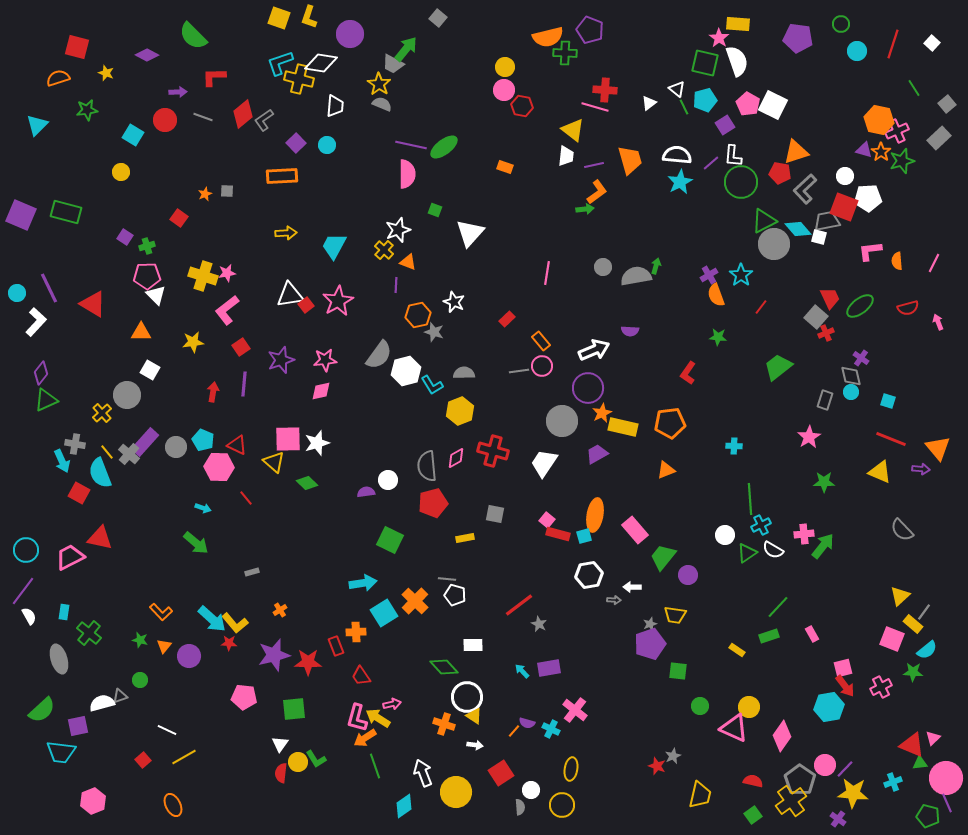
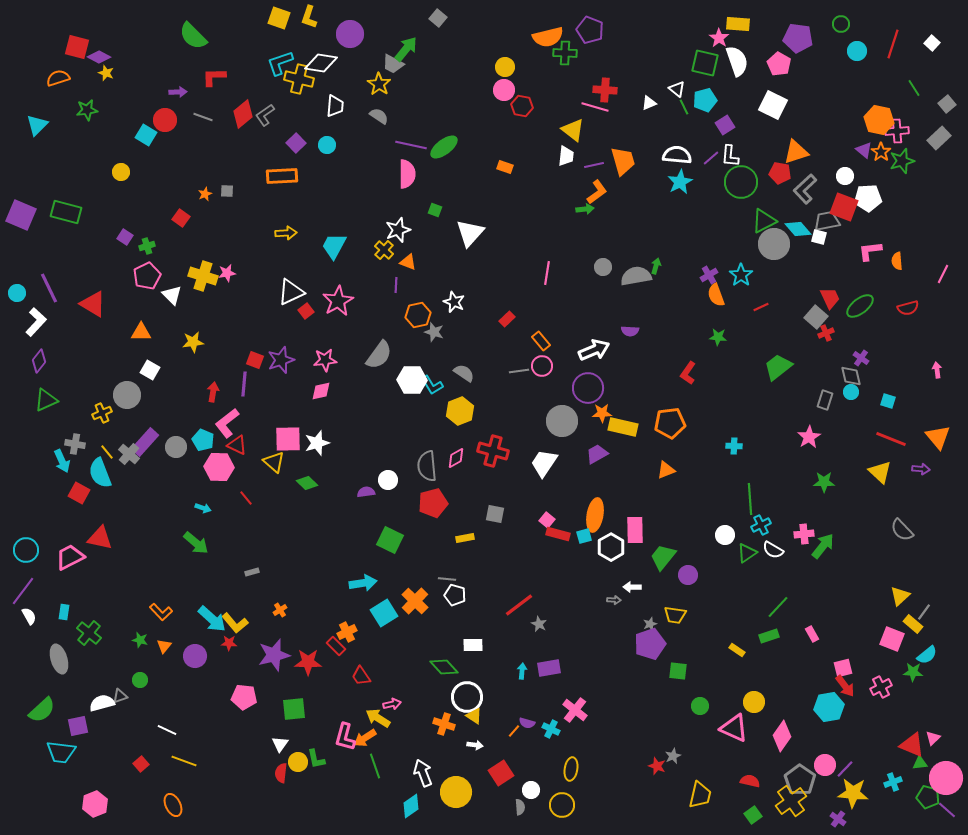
purple diamond at (147, 55): moved 48 px left, 2 px down
white triangle at (649, 103): rotated 14 degrees clockwise
gray semicircle at (382, 104): moved 3 px left, 12 px down; rotated 12 degrees clockwise
pink pentagon at (748, 104): moved 31 px right, 40 px up
gray L-shape at (264, 120): moved 1 px right, 5 px up
pink cross at (897, 131): rotated 20 degrees clockwise
cyan square at (133, 135): moved 13 px right
purple triangle at (864, 150): rotated 24 degrees clockwise
white L-shape at (733, 156): moved 3 px left
orange trapezoid at (630, 160): moved 7 px left, 1 px down
purple line at (711, 163): moved 5 px up
red square at (179, 218): moved 2 px right
pink line at (934, 263): moved 9 px right, 11 px down
pink pentagon at (147, 276): rotated 24 degrees counterclockwise
white triangle at (156, 295): moved 16 px right
white triangle at (290, 295): moved 1 px right, 3 px up; rotated 16 degrees counterclockwise
red square at (306, 305): moved 6 px down
red line at (761, 307): rotated 28 degrees clockwise
pink L-shape at (227, 310): moved 113 px down
pink arrow at (938, 322): moved 1 px left, 48 px down; rotated 14 degrees clockwise
red square at (241, 347): moved 14 px right, 13 px down; rotated 36 degrees counterclockwise
white hexagon at (406, 371): moved 6 px right, 9 px down; rotated 16 degrees clockwise
purple diamond at (41, 373): moved 2 px left, 12 px up
gray semicircle at (464, 373): rotated 35 degrees clockwise
yellow cross at (102, 413): rotated 18 degrees clockwise
orange star at (602, 413): rotated 24 degrees clockwise
orange triangle at (938, 448): moved 11 px up
yellow triangle at (880, 472): rotated 20 degrees clockwise
pink rectangle at (635, 530): rotated 40 degrees clockwise
white hexagon at (589, 575): moved 22 px right, 28 px up; rotated 20 degrees counterclockwise
orange cross at (356, 632): moved 9 px left; rotated 24 degrees counterclockwise
red rectangle at (336, 646): rotated 24 degrees counterclockwise
cyan semicircle at (927, 650): moved 5 px down
purple circle at (189, 656): moved 6 px right
cyan arrow at (522, 671): rotated 49 degrees clockwise
yellow circle at (749, 707): moved 5 px right, 5 px up
pink L-shape at (357, 718): moved 12 px left, 19 px down
yellow line at (184, 757): moved 4 px down; rotated 50 degrees clockwise
green L-shape at (316, 759): rotated 20 degrees clockwise
red square at (143, 760): moved 2 px left, 4 px down
red semicircle at (753, 781): moved 3 px left
pink hexagon at (93, 801): moved 2 px right, 3 px down
purple line at (947, 803): moved 7 px down; rotated 24 degrees counterclockwise
cyan diamond at (404, 806): moved 7 px right
green pentagon at (928, 816): moved 19 px up
